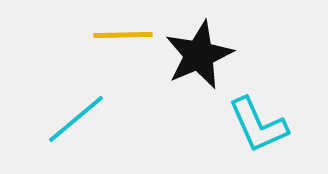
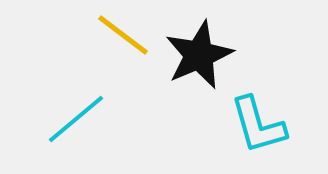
yellow line: rotated 38 degrees clockwise
cyan L-shape: rotated 8 degrees clockwise
